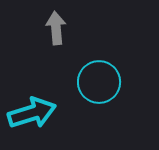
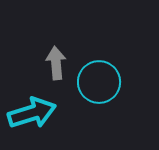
gray arrow: moved 35 px down
